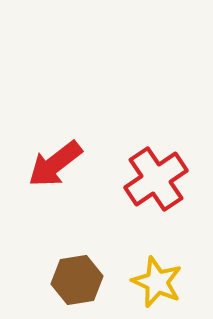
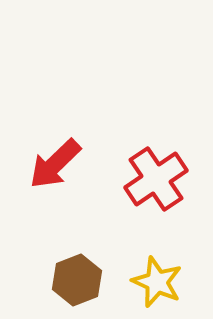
red arrow: rotated 6 degrees counterclockwise
brown hexagon: rotated 12 degrees counterclockwise
